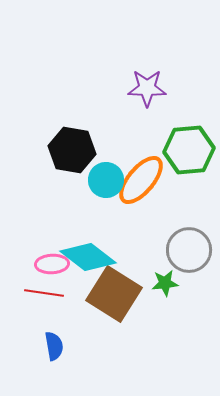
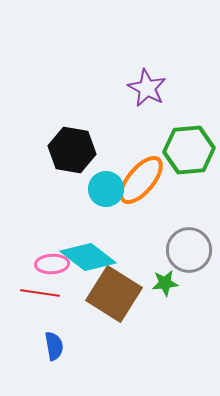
purple star: rotated 27 degrees clockwise
cyan circle: moved 9 px down
red line: moved 4 px left
